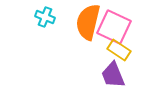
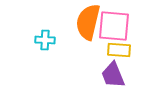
cyan cross: moved 23 px down; rotated 18 degrees counterclockwise
pink square: moved 1 px up; rotated 20 degrees counterclockwise
yellow rectangle: rotated 30 degrees counterclockwise
